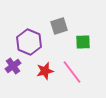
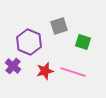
green square: rotated 21 degrees clockwise
purple cross: rotated 14 degrees counterclockwise
pink line: moved 1 px right; rotated 35 degrees counterclockwise
